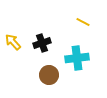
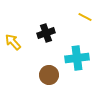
yellow line: moved 2 px right, 5 px up
black cross: moved 4 px right, 10 px up
